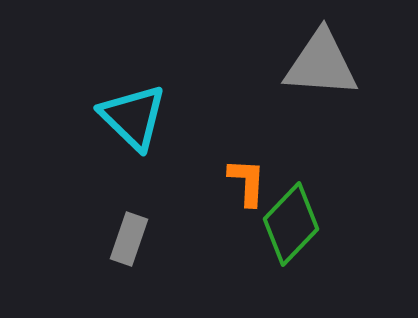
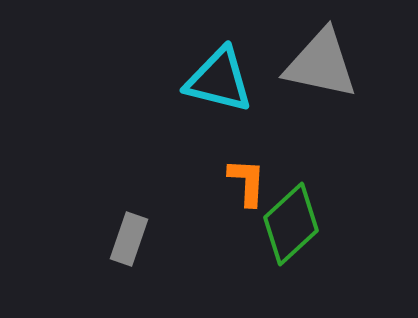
gray triangle: rotated 8 degrees clockwise
cyan triangle: moved 86 px right, 37 px up; rotated 30 degrees counterclockwise
green diamond: rotated 4 degrees clockwise
